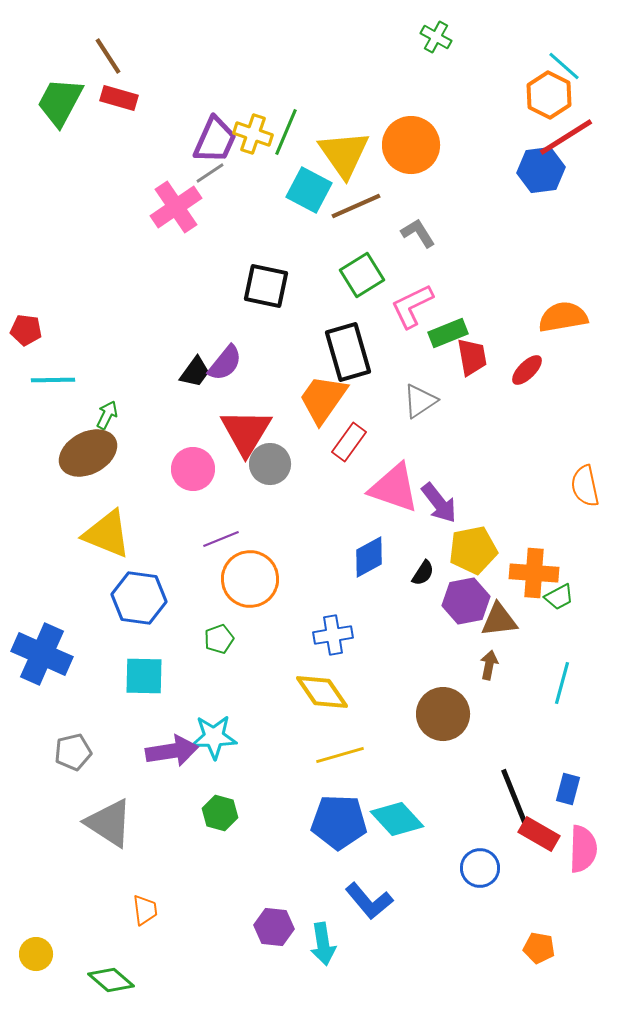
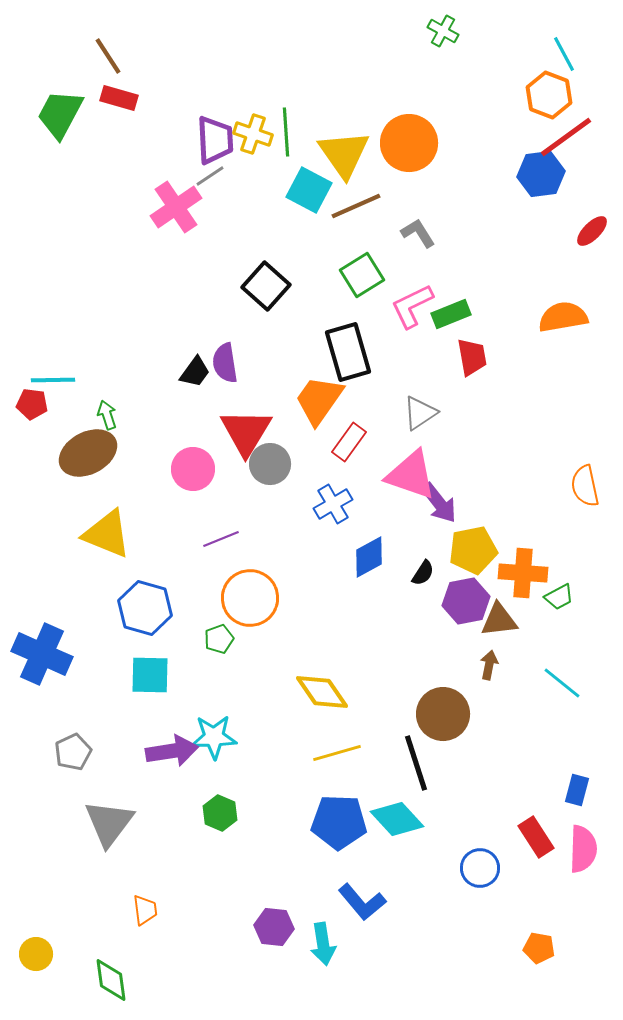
green cross at (436, 37): moved 7 px right, 6 px up
cyan line at (564, 66): moved 12 px up; rotated 21 degrees clockwise
orange hexagon at (549, 95): rotated 6 degrees counterclockwise
green trapezoid at (60, 102): moved 12 px down
green line at (286, 132): rotated 27 degrees counterclockwise
red line at (566, 137): rotated 4 degrees counterclockwise
purple trapezoid at (215, 140): rotated 27 degrees counterclockwise
orange circle at (411, 145): moved 2 px left, 2 px up
blue hexagon at (541, 170): moved 4 px down
gray line at (210, 173): moved 3 px down
black square at (266, 286): rotated 30 degrees clockwise
red pentagon at (26, 330): moved 6 px right, 74 px down
green rectangle at (448, 333): moved 3 px right, 19 px up
purple semicircle at (225, 363): rotated 132 degrees clockwise
red ellipse at (527, 370): moved 65 px right, 139 px up
orange trapezoid at (323, 399): moved 4 px left, 1 px down
gray triangle at (420, 401): moved 12 px down
green arrow at (107, 415): rotated 44 degrees counterclockwise
pink triangle at (394, 488): moved 17 px right, 13 px up
orange cross at (534, 573): moved 11 px left
orange circle at (250, 579): moved 19 px down
blue hexagon at (139, 598): moved 6 px right, 10 px down; rotated 8 degrees clockwise
blue cross at (333, 635): moved 131 px up; rotated 21 degrees counterclockwise
cyan square at (144, 676): moved 6 px right, 1 px up
cyan line at (562, 683): rotated 66 degrees counterclockwise
gray pentagon at (73, 752): rotated 12 degrees counterclockwise
yellow line at (340, 755): moved 3 px left, 2 px up
blue rectangle at (568, 789): moved 9 px right, 1 px down
black line at (514, 796): moved 98 px left, 33 px up; rotated 4 degrees clockwise
green hexagon at (220, 813): rotated 8 degrees clockwise
gray triangle at (109, 823): rotated 34 degrees clockwise
red rectangle at (539, 834): moved 3 px left, 3 px down; rotated 27 degrees clockwise
blue L-shape at (369, 901): moved 7 px left, 1 px down
green diamond at (111, 980): rotated 42 degrees clockwise
